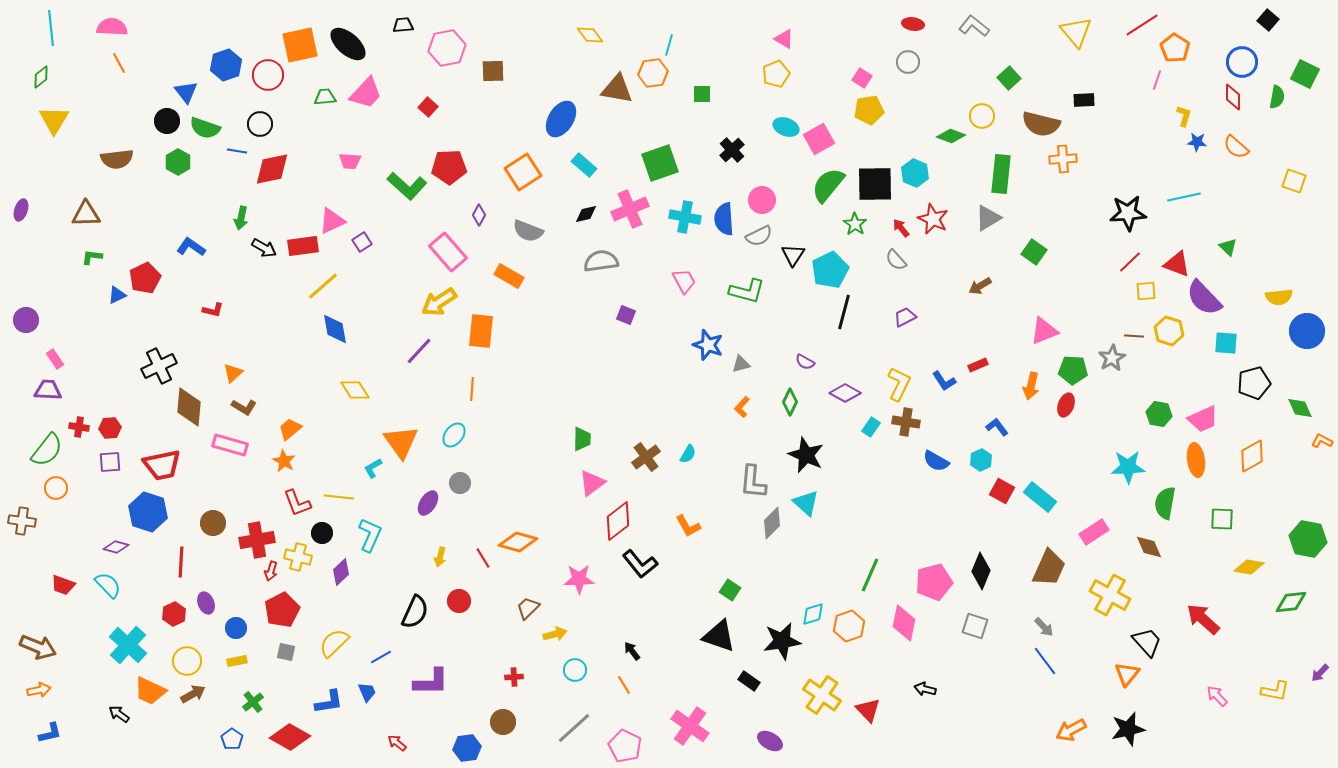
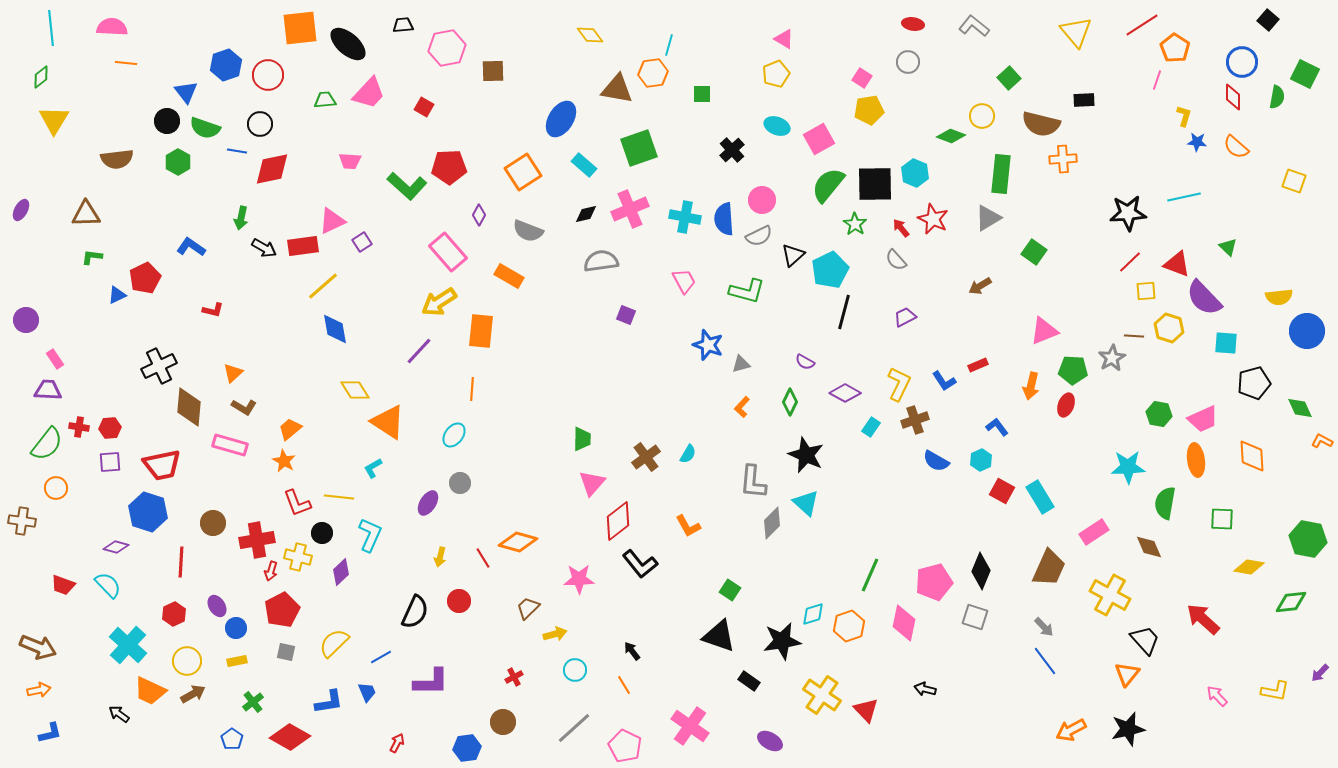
orange square at (300, 45): moved 17 px up; rotated 6 degrees clockwise
orange line at (119, 63): moved 7 px right; rotated 55 degrees counterclockwise
pink trapezoid at (366, 93): moved 3 px right
green trapezoid at (325, 97): moved 3 px down
red square at (428, 107): moved 4 px left; rotated 12 degrees counterclockwise
cyan ellipse at (786, 127): moved 9 px left, 1 px up
green square at (660, 163): moved 21 px left, 15 px up
purple ellipse at (21, 210): rotated 10 degrees clockwise
black triangle at (793, 255): rotated 15 degrees clockwise
yellow hexagon at (1169, 331): moved 3 px up
brown cross at (906, 422): moved 9 px right, 2 px up; rotated 28 degrees counterclockwise
orange triangle at (401, 442): moved 13 px left, 20 px up; rotated 21 degrees counterclockwise
green semicircle at (47, 450): moved 6 px up
orange diamond at (1252, 456): rotated 64 degrees counterclockwise
pink triangle at (592, 483): rotated 12 degrees counterclockwise
cyan rectangle at (1040, 497): rotated 20 degrees clockwise
purple ellipse at (206, 603): moved 11 px right, 3 px down; rotated 10 degrees counterclockwise
gray square at (975, 626): moved 9 px up
black trapezoid at (1147, 642): moved 2 px left, 2 px up
red cross at (514, 677): rotated 24 degrees counterclockwise
red triangle at (868, 710): moved 2 px left
red arrow at (397, 743): rotated 78 degrees clockwise
